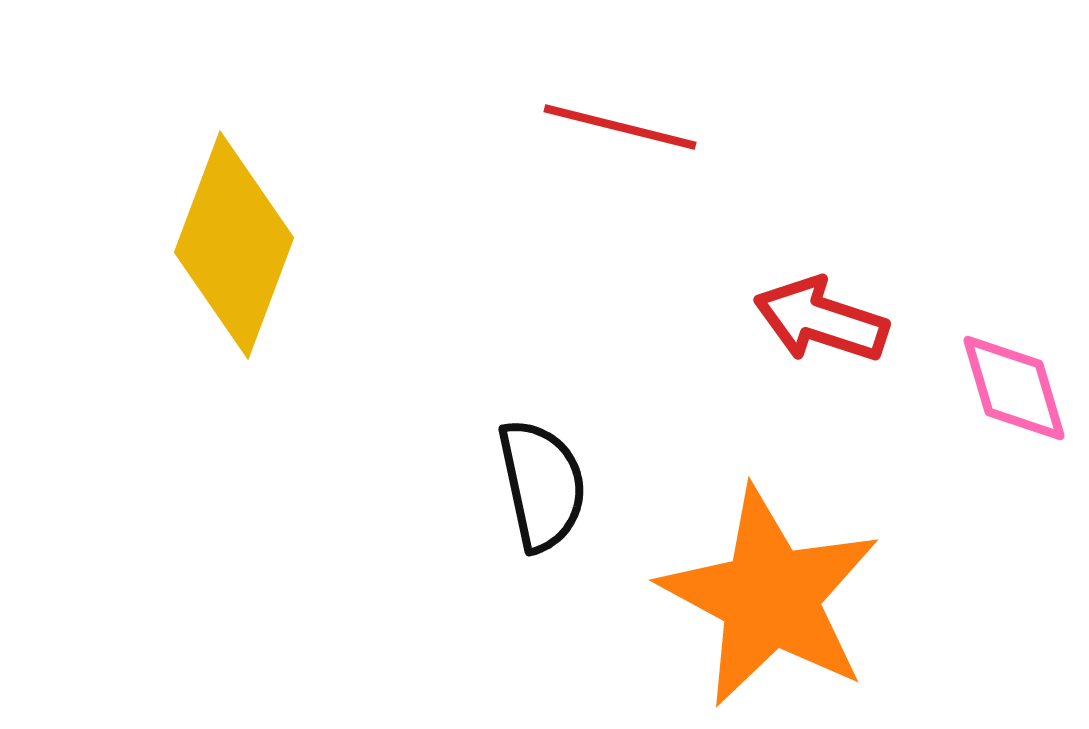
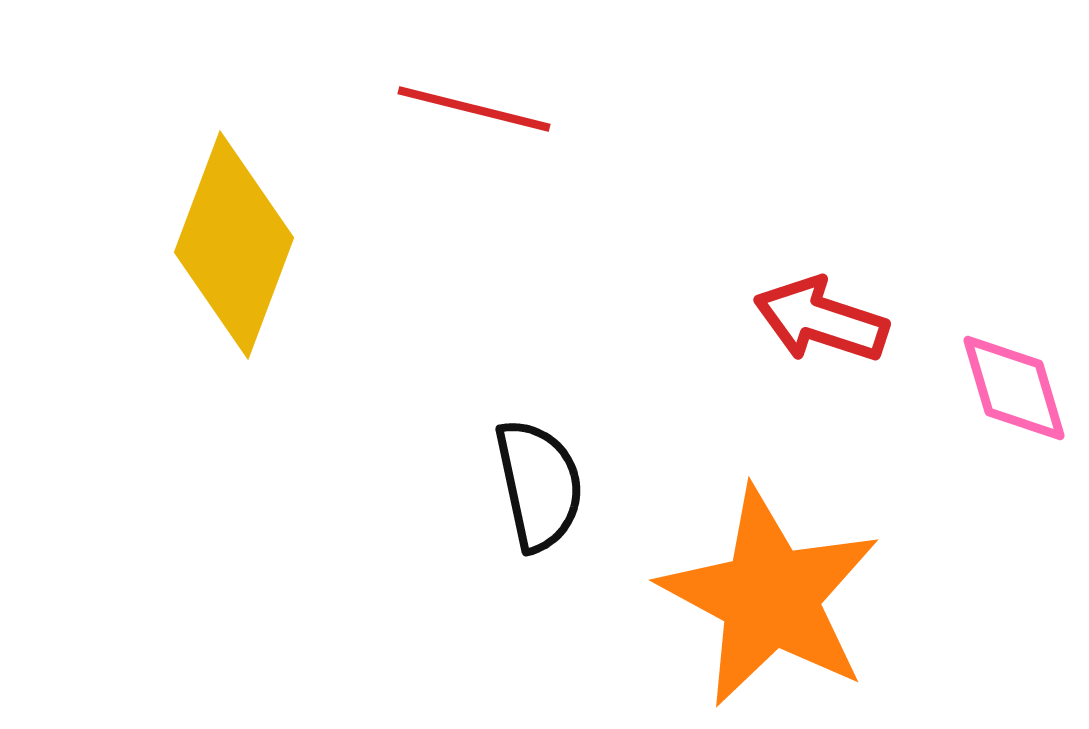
red line: moved 146 px left, 18 px up
black semicircle: moved 3 px left
